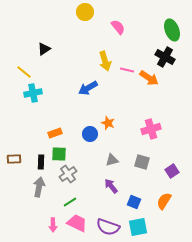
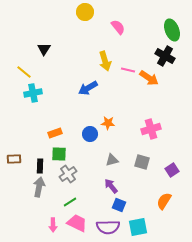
black triangle: rotated 24 degrees counterclockwise
black cross: moved 1 px up
pink line: moved 1 px right
orange star: rotated 16 degrees counterclockwise
black rectangle: moved 1 px left, 4 px down
purple square: moved 1 px up
blue square: moved 15 px left, 3 px down
purple semicircle: rotated 20 degrees counterclockwise
